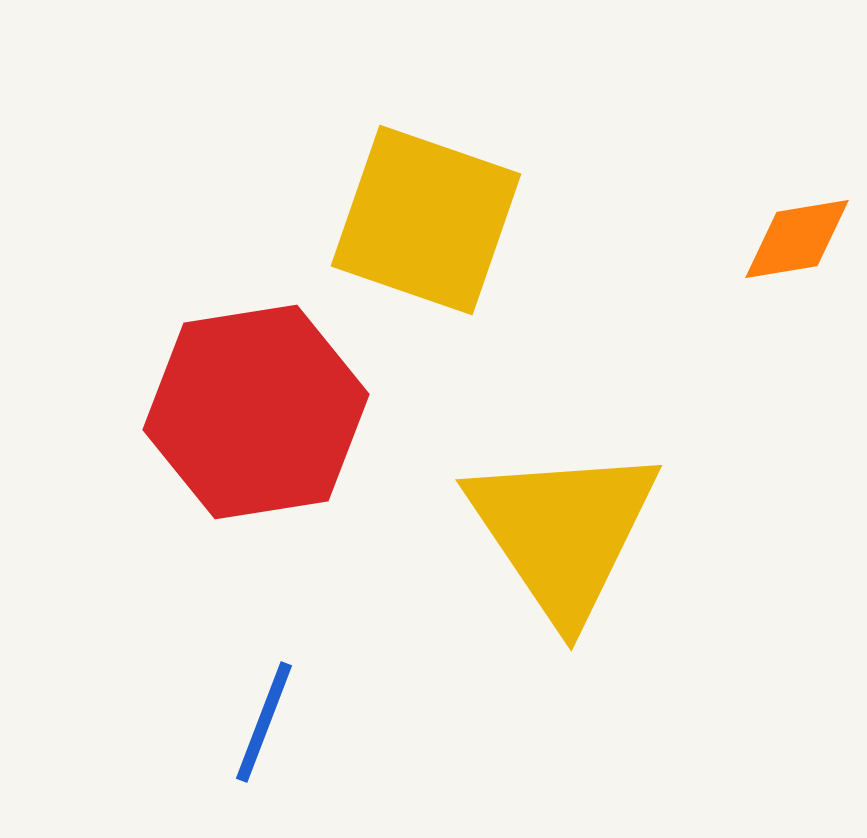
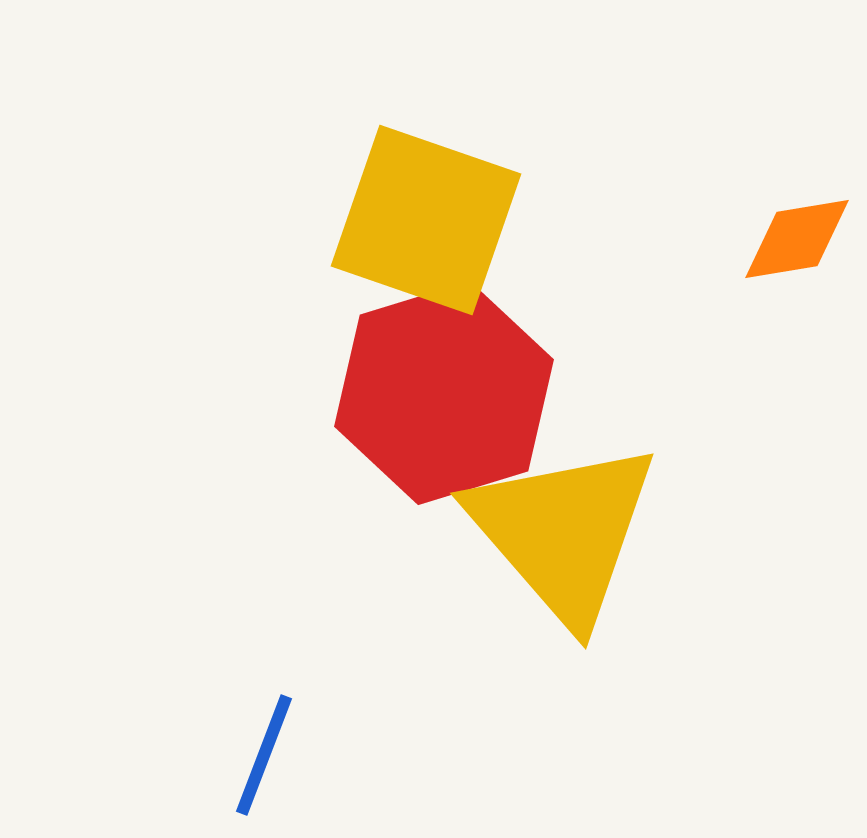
red hexagon: moved 188 px right, 19 px up; rotated 8 degrees counterclockwise
yellow triangle: rotated 7 degrees counterclockwise
blue line: moved 33 px down
